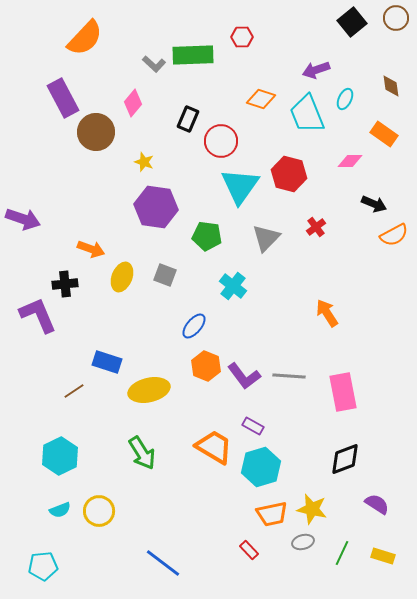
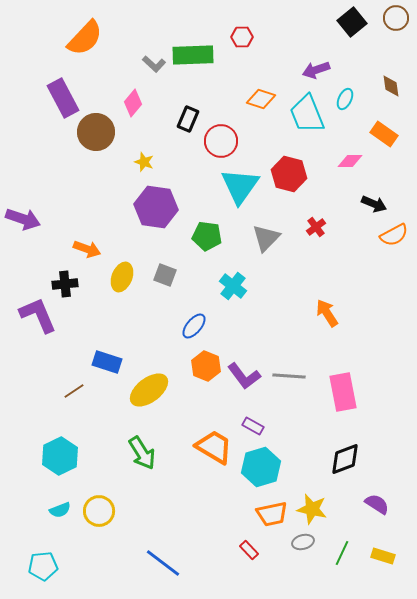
orange arrow at (91, 249): moved 4 px left
yellow ellipse at (149, 390): rotated 24 degrees counterclockwise
